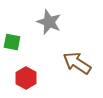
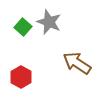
green square: moved 11 px right, 15 px up; rotated 30 degrees clockwise
red hexagon: moved 5 px left, 1 px up
